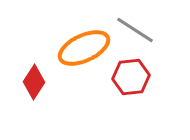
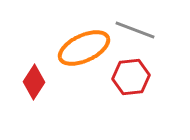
gray line: rotated 12 degrees counterclockwise
